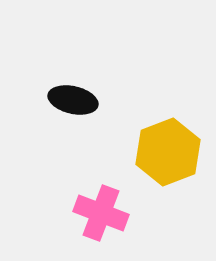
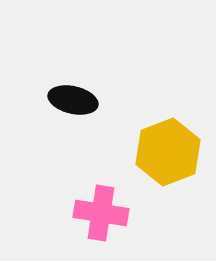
pink cross: rotated 12 degrees counterclockwise
